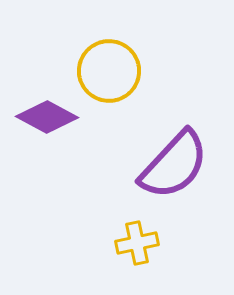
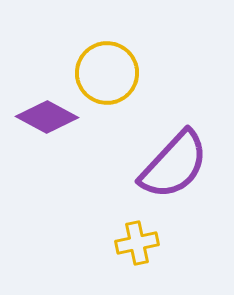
yellow circle: moved 2 px left, 2 px down
